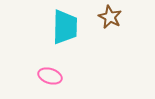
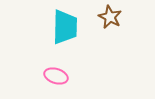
pink ellipse: moved 6 px right
